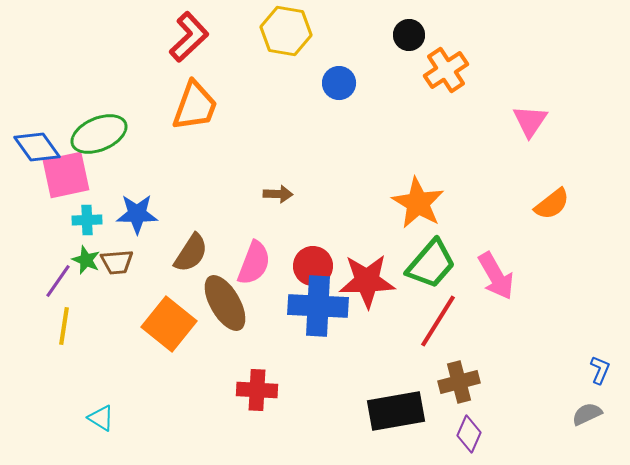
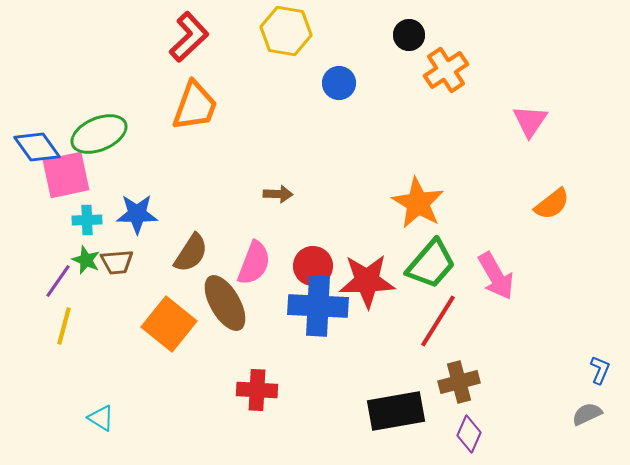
yellow line: rotated 6 degrees clockwise
